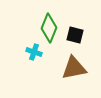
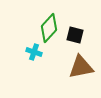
green diamond: rotated 20 degrees clockwise
brown triangle: moved 7 px right, 1 px up
